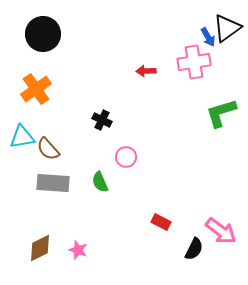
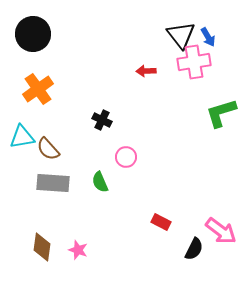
black triangle: moved 46 px left, 7 px down; rotated 32 degrees counterclockwise
black circle: moved 10 px left
orange cross: moved 2 px right
brown diamond: moved 2 px right, 1 px up; rotated 56 degrees counterclockwise
